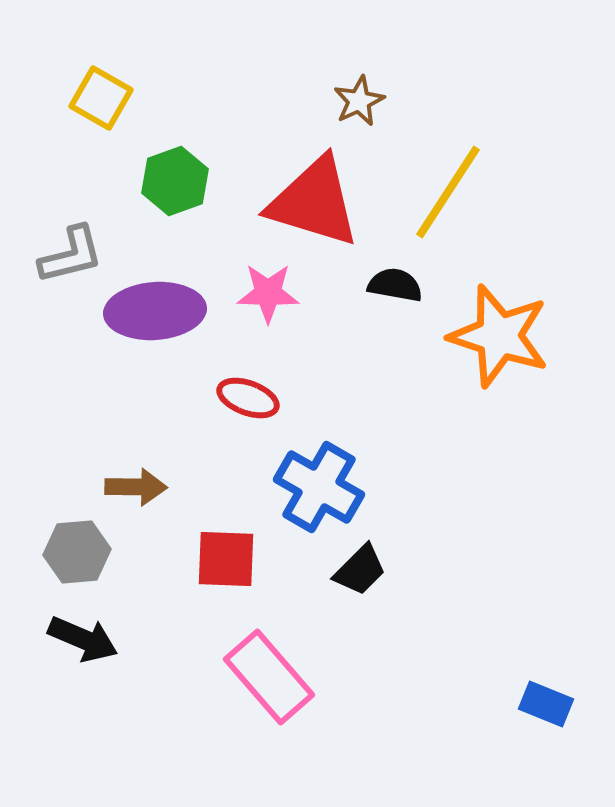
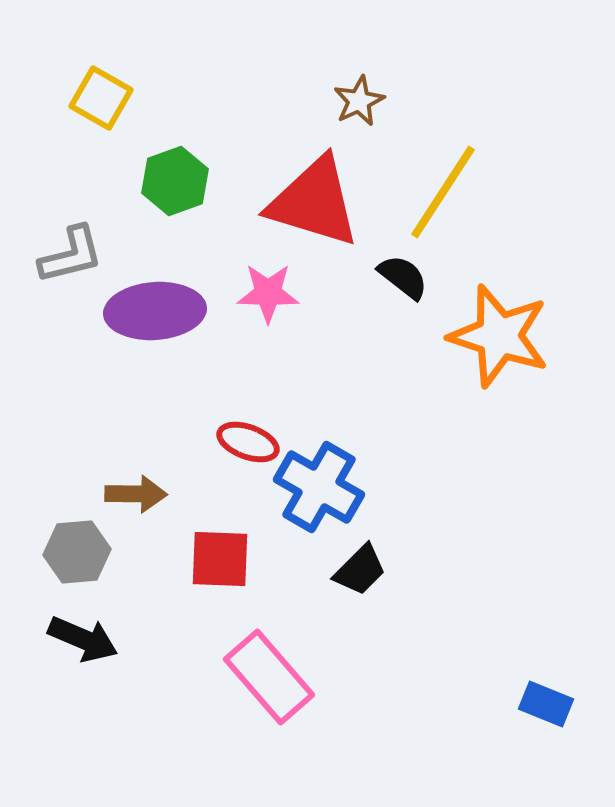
yellow line: moved 5 px left
black semicircle: moved 8 px right, 8 px up; rotated 28 degrees clockwise
red ellipse: moved 44 px down
brown arrow: moved 7 px down
red square: moved 6 px left
